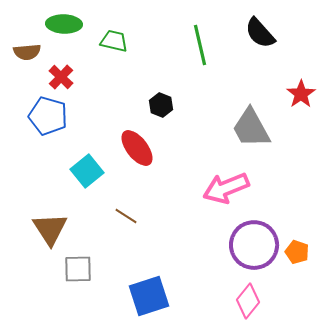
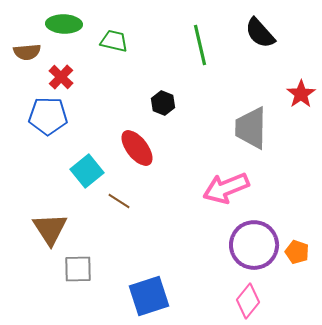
black hexagon: moved 2 px right, 2 px up
blue pentagon: rotated 15 degrees counterclockwise
gray trapezoid: rotated 30 degrees clockwise
brown line: moved 7 px left, 15 px up
